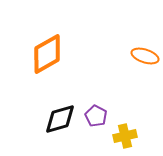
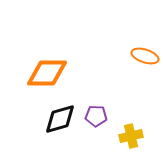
orange diamond: moved 19 px down; rotated 30 degrees clockwise
purple pentagon: rotated 25 degrees counterclockwise
yellow cross: moved 6 px right
